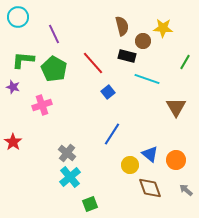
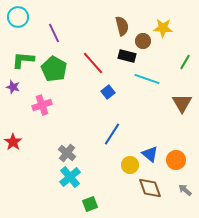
purple line: moved 1 px up
brown triangle: moved 6 px right, 4 px up
gray arrow: moved 1 px left
